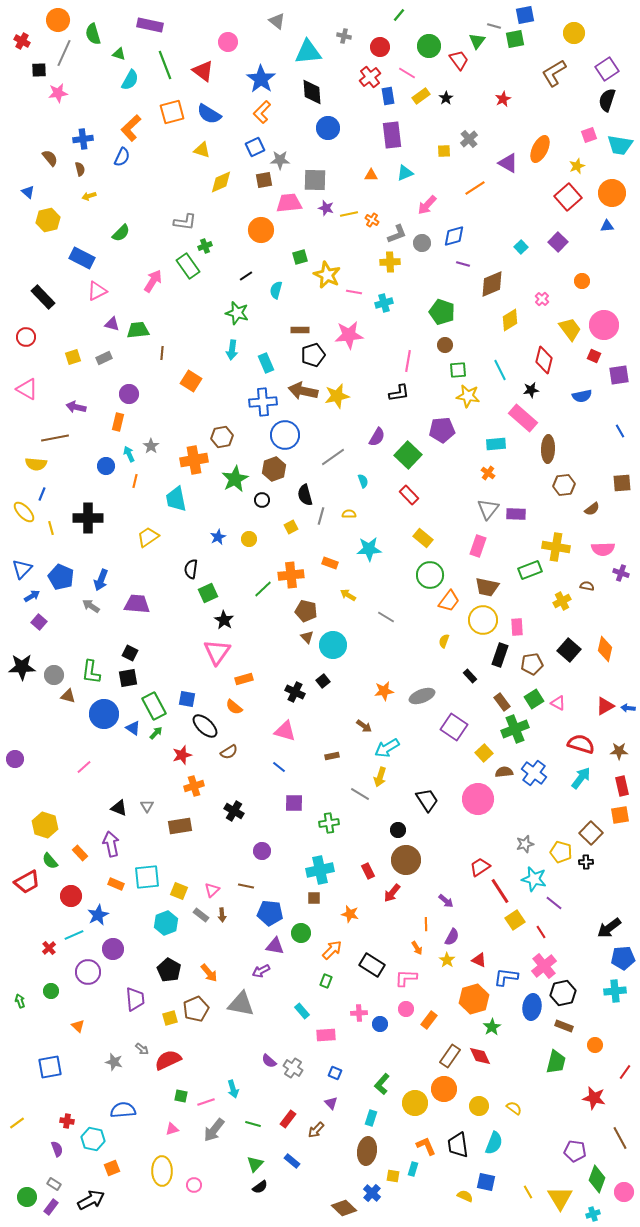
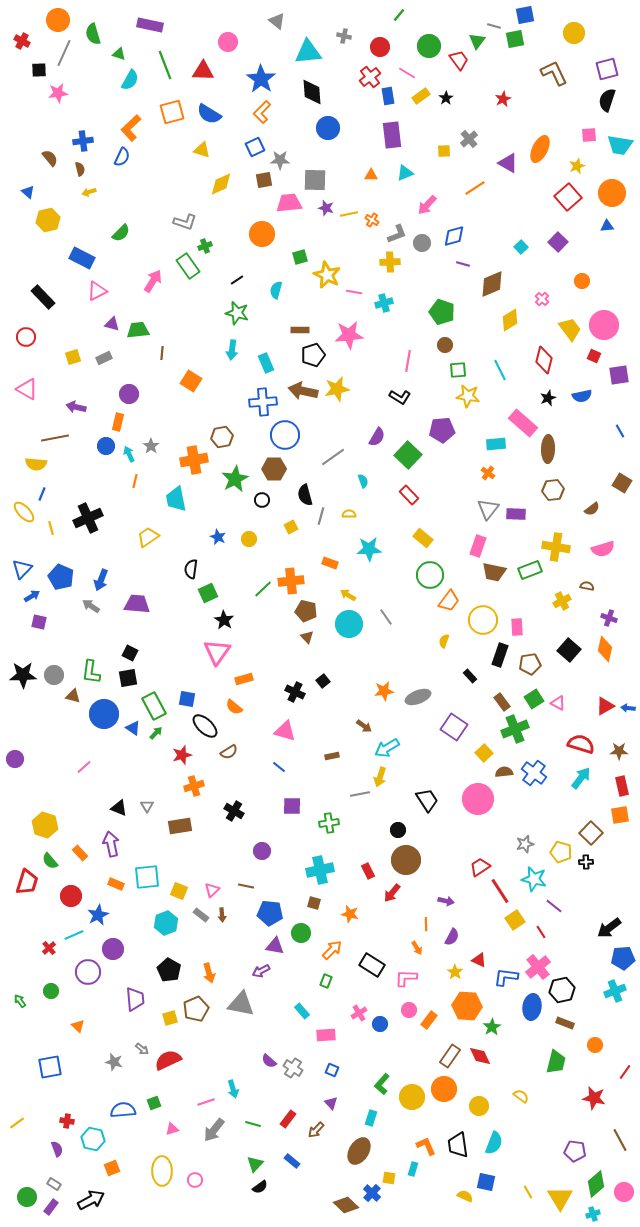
purple square at (607, 69): rotated 20 degrees clockwise
red triangle at (203, 71): rotated 35 degrees counterclockwise
brown L-shape at (554, 73): rotated 96 degrees clockwise
pink square at (589, 135): rotated 14 degrees clockwise
blue cross at (83, 139): moved 2 px down
yellow diamond at (221, 182): moved 2 px down
yellow arrow at (89, 196): moved 4 px up
gray L-shape at (185, 222): rotated 10 degrees clockwise
orange circle at (261, 230): moved 1 px right, 4 px down
black line at (246, 276): moved 9 px left, 4 px down
black star at (531, 390): moved 17 px right, 8 px down; rotated 14 degrees counterclockwise
black L-shape at (399, 393): moved 1 px right, 4 px down; rotated 40 degrees clockwise
yellow star at (337, 396): moved 7 px up
pink rectangle at (523, 418): moved 5 px down
blue circle at (106, 466): moved 20 px up
brown hexagon at (274, 469): rotated 20 degrees clockwise
brown square at (622, 483): rotated 36 degrees clockwise
brown hexagon at (564, 485): moved 11 px left, 5 px down
black cross at (88, 518): rotated 24 degrees counterclockwise
blue star at (218, 537): rotated 21 degrees counterclockwise
pink semicircle at (603, 549): rotated 15 degrees counterclockwise
purple cross at (621, 573): moved 12 px left, 45 px down
orange cross at (291, 575): moved 6 px down
brown trapezoid at (487, 587): moved 7 px right, 15 px up
gray line at (386, 617): rotated 24 degrees clockwise
purple square at (39, 622): rotated 28 degrees counterclockwise
cyan circle at (333, 645): moved 16 px right, 21 px up
brown pentagon at (532, 664): moved 2 px left
black star at (22, 667): moved 1 px right, 8 px down
brown triangle at (68, 696): moved 5 px right
gray ellipse at (422, 696): moved 4 px left, 1 px down
gray line at (360, 794): rotated 42 degrees counterclockwise
purple square at (294, 803): moved 2 px left, 3 px down
red trapezoid at (27, 882): rotated 44 degrees counterclockwise
brown square at (314, 898): moved 5 px down; rotated 16 degrees clockwise
purple arrow at (446, 901): rotated 28 degrees counterclockwise
purple line at (554, 903): moved 3 px down
yellow star at (447, 960): moved 8 px right, 12 px down
pink cross at (544, 966): moved 6 px left, 1 px down
orange arrow at (209, 973): rotated 24 degrees clockwise
cyan cross at (615, 991): rotated 15 degrees counterclockwise
black hexagon at (563, 993): moved 1 px left, 3 px up
orange hexagon at (474, 999): moved 7 px left, 7 px down; rotated 20 degrees clockwise
green arrow at (20, 1001): rotated 16 degrees counterclockwise
pink circle at (406, 1009): moved 3 px right, 1 px down
pink cross at (359, 1013): rotated 28 degrees counterclockwise
brown rectangle at (564, 1026): moved 1 px right, 3 px up
blue square at (335, 1073): moved 3 px left, 3 px up
green square at (181, 1096): moved 27 px left, 7 px down; rotated 32 degrees counterclockwise
yellow circle at (415, 1103): moved 3 px left, 6 px up
yellow semicircle at (514, 1108): moved 7 px right, 12 px up
brown line at (620, 1138): moved 2 px down
brown ellipse at (367, 1151): moved 8 px left; rotated 24 degrees clockwise
yellow square at (393, 1176): moved 4 px left, 2 px down
green diamond at (597, 1179): moved 1 px left, 5 px down; rotated 28 degrees clockwise
pink circle at (194, 1185): moved 1 px right, 5 px up
brown diamond at (344, 1208): moved 2 px right, 3 px up
